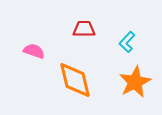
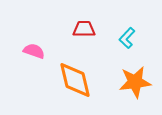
cyan L-shape: moved 4 px up
orange star: rotated 20 degrees clockwise
